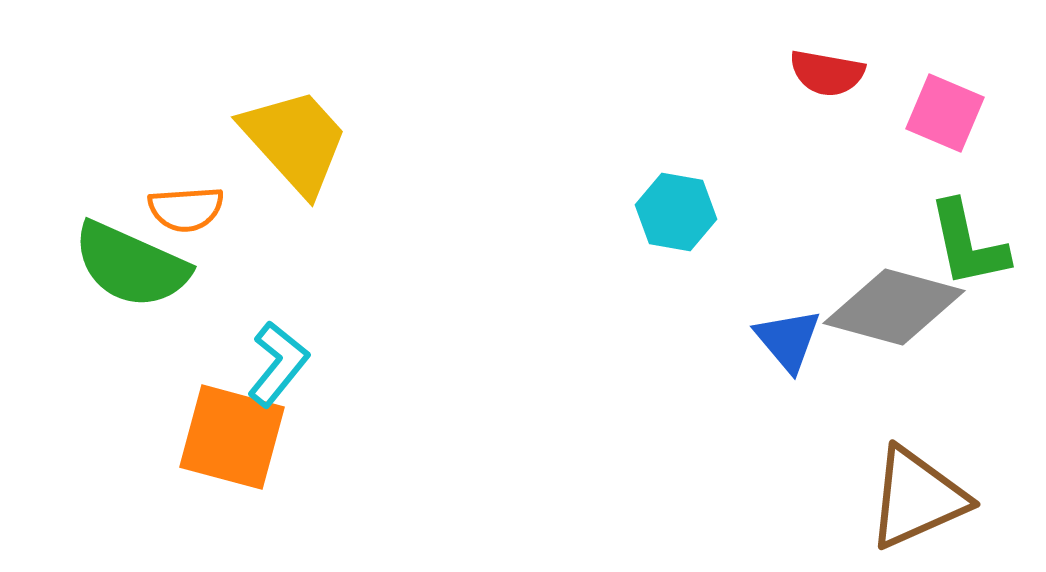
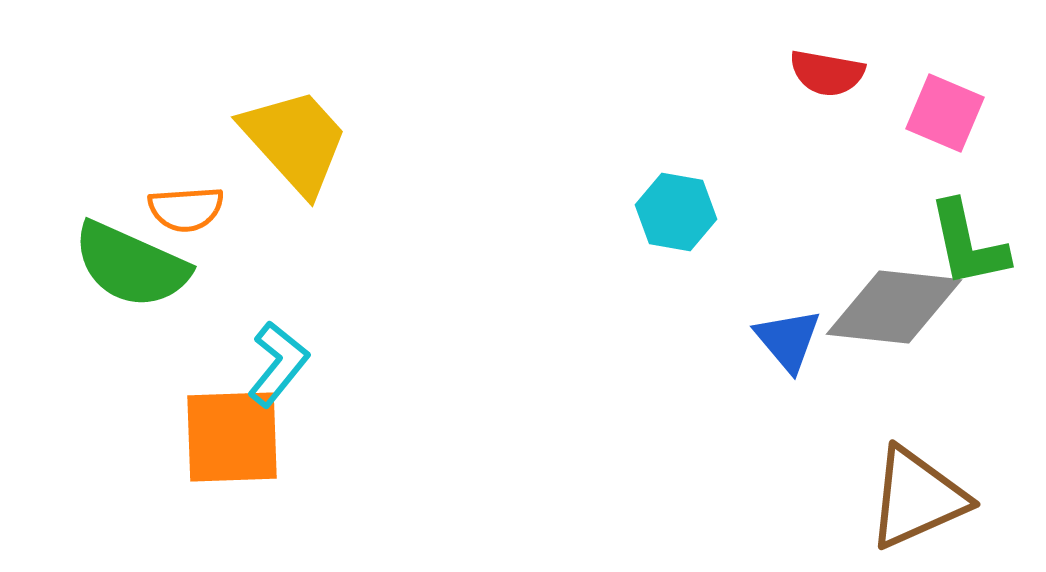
gray diamond: rotated 9 degrees counterclockwise
orange square: rotated 17 degrees counterclockwise
